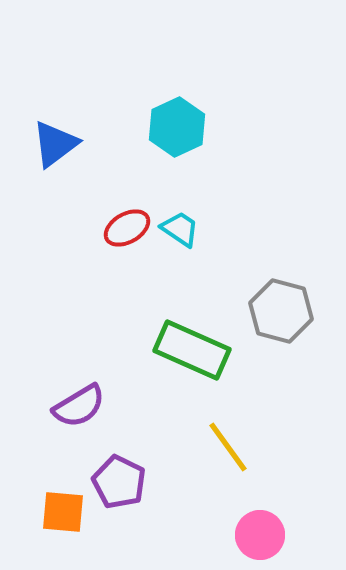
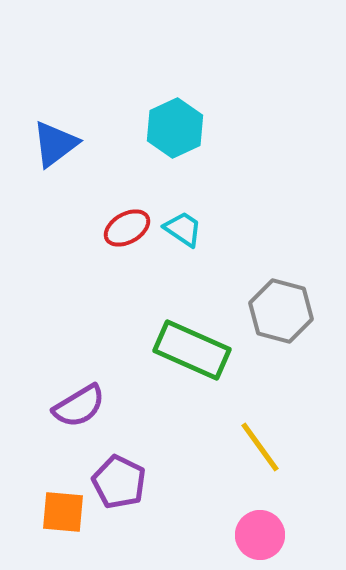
cyan hexagon: moved 2 px left, 1 px down
cyan trapezoid: moved 3 px right
yellow line: moved 32 px right
